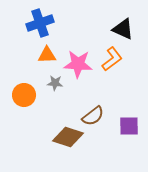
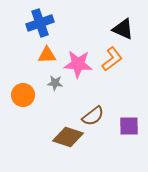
orange circle: moved 1 px left
